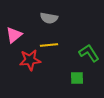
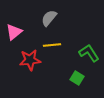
gray semicircle: rotated 120 degrees clockwise
pink triangle: moved 3 px up
yellow line: moved 3 px right
green square: rotated 32 degrees clockwise
